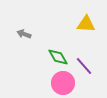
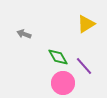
yellow triangle: rotated 36 degrees counterclockwise
